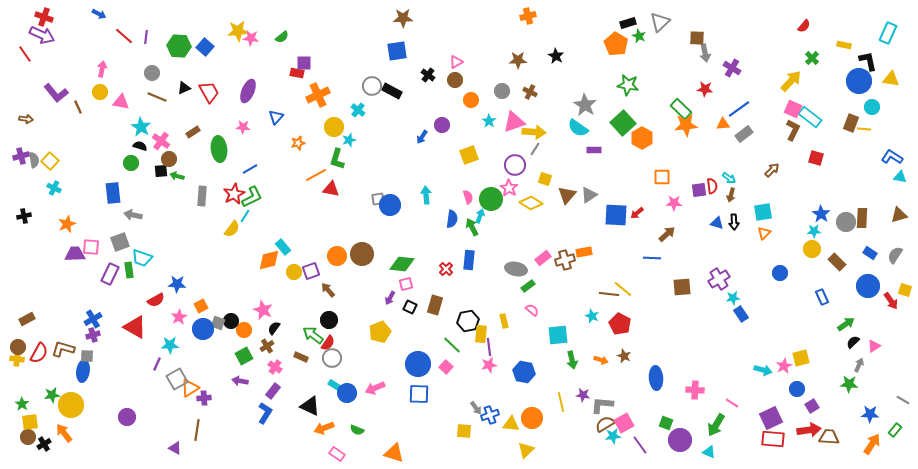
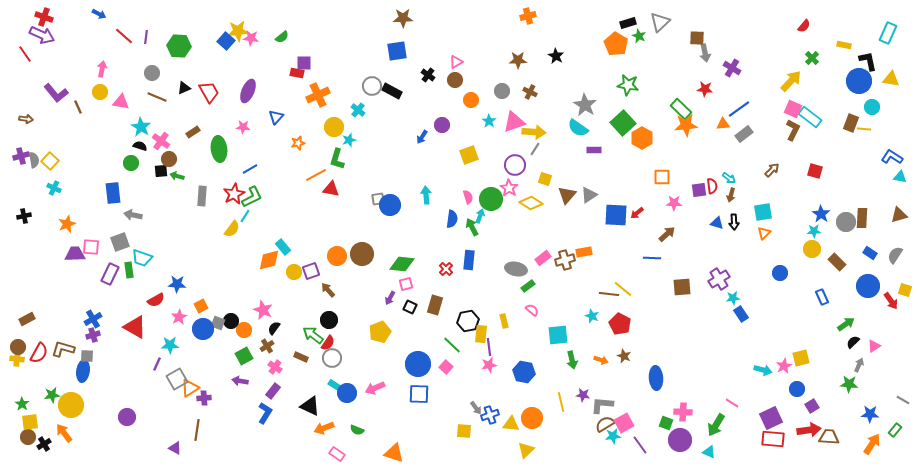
blue square at (205, 47): moved 21 px right, 6 px up
red square at (816, 158): moved 1 px left, 13 px down
pink cross at (695, 390): moved 12 px left, 22 px down
